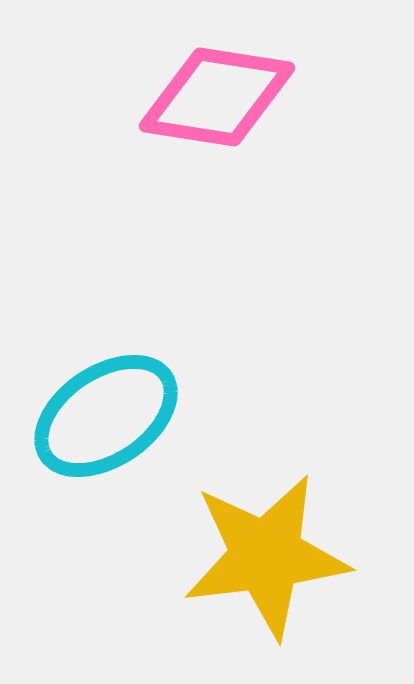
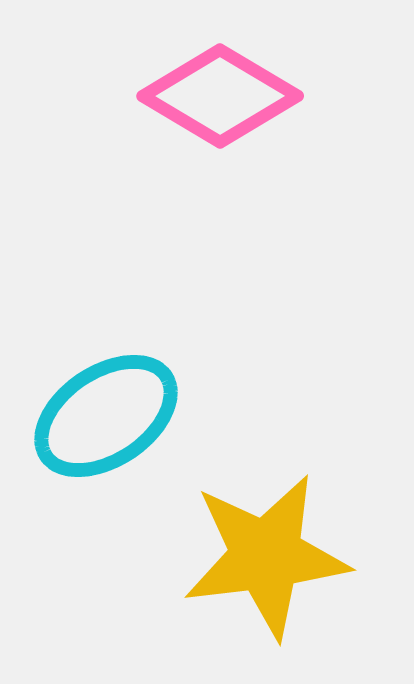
pink diamond: moved 3 px right, 1 px up; rotated 22 degrees clockwise
